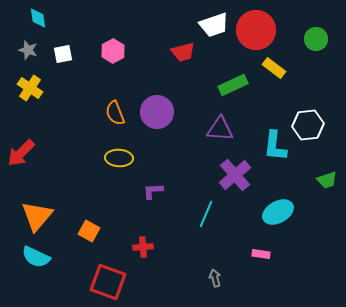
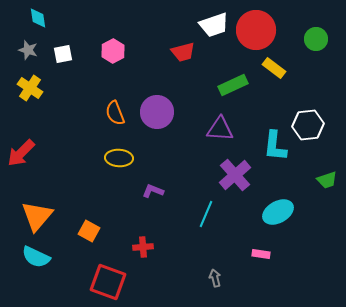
purple L-shape: rotated 25 degrees clockwise
